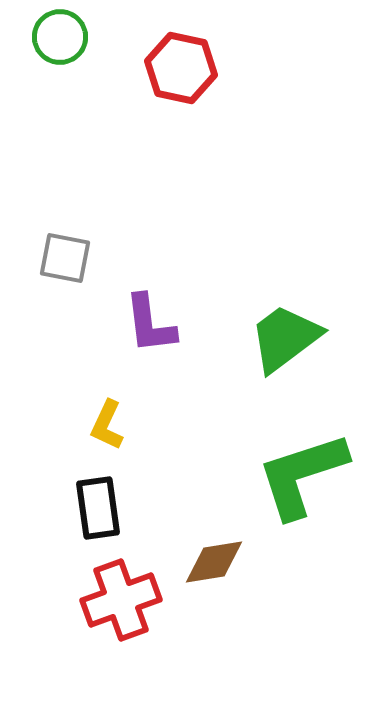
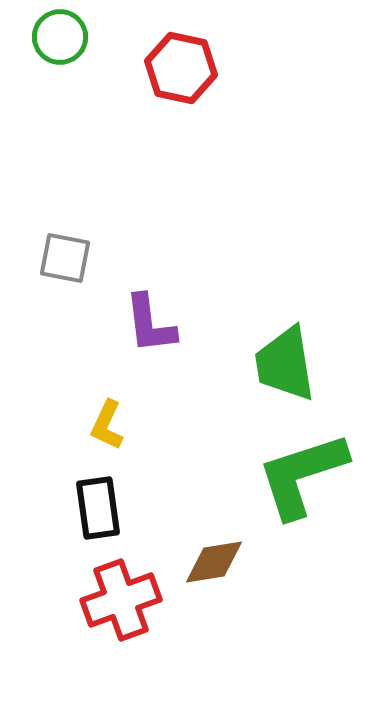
green trapezoid: moved 26 px down; rotated 62 degrees counterclockwise
